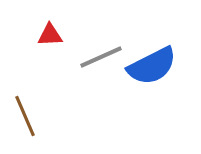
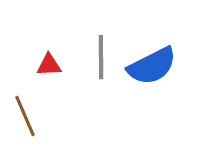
red triangle: moved 1 px left, 30 px down
gray line: rotated 66 degrees counterclockwise
